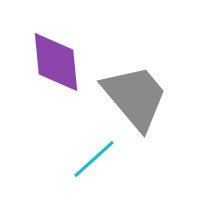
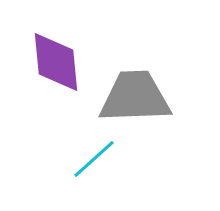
gray trapezoid: rotated 52 degrees counterclockwise
